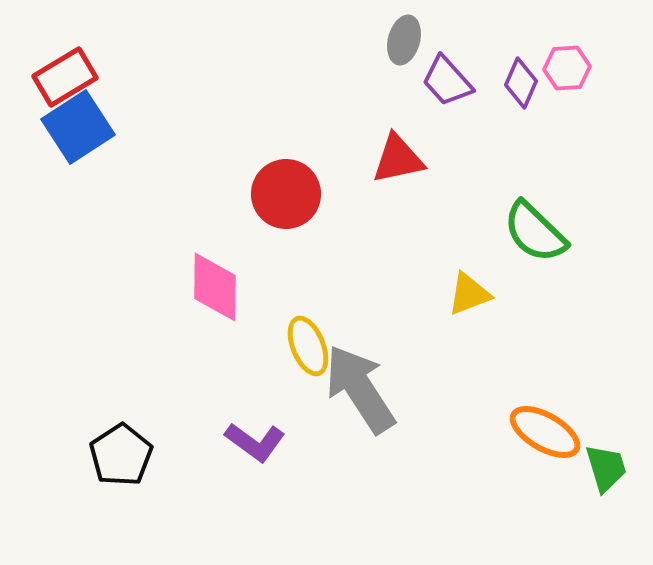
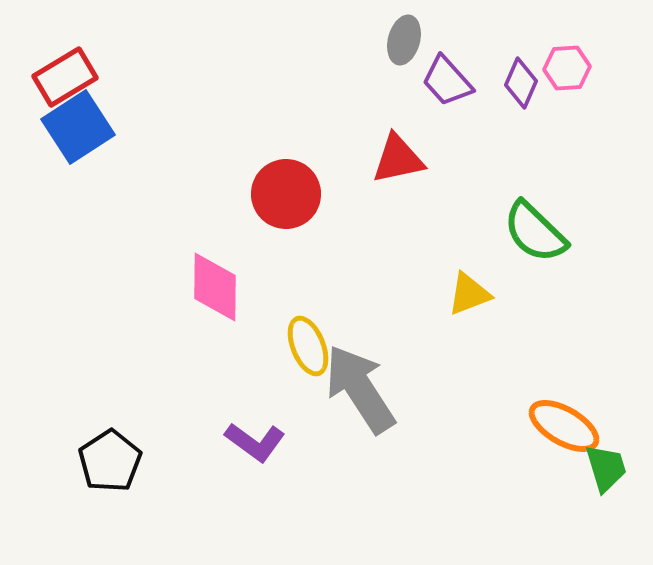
orange ellipse: moved 19 px right, 6 px up
black pentagon: moved 11 px left, 6 px down
